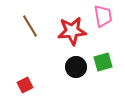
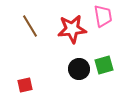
red star: moved 2 px up
green square: moved 1 px right, 3 px down
black circle: moved 3 px right, 2 px down
red square: rotated 14 degrees clockwise
